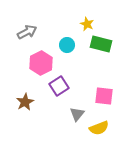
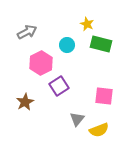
gray triangle: moved 5 px down
yellow semicircle: moved 2 px down
